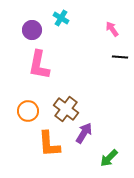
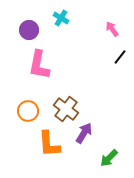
purple circle: moved 3 px left
black line: rotated 56 degrees counterclockwise
